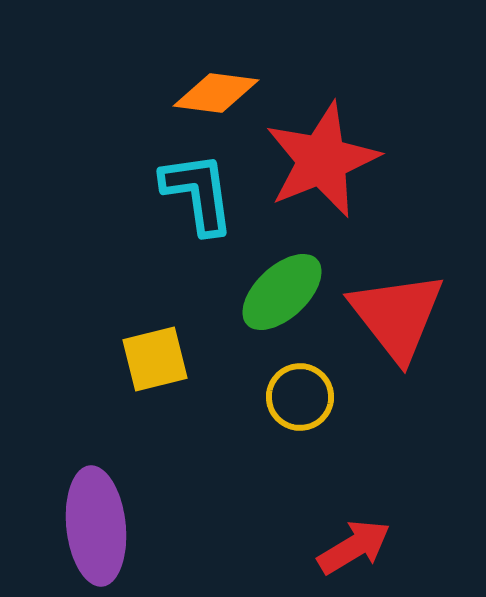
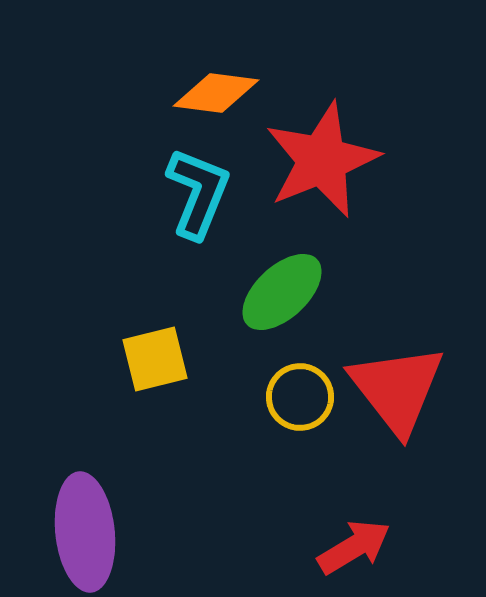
cyan L-shape: rotated 30 degrees clockwise
red triangle: moved 73 px down
purple ellipse: moved 11 px left, 6 px down
